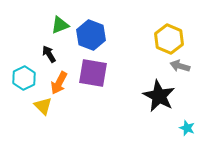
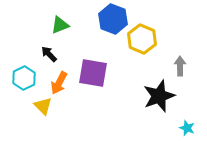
blue hexagon: moved 22 px right, 16 px up
yellow hexagon: moved 27 px left
black arrow: rotated 12 degrees counterclockwise
gray arrow: rotated 72 degrees clockwise
black star: rotated 24 degrees clockwise
